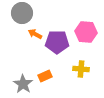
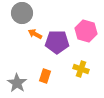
pink hexagon: moved 1 px up; rotated 10 degrees clockwise
yellow cross: rotated 14 degrees clockwise
orange rectangle: rotated 48 degrees counterclockwise
gray star: moved 6 px left, 1 px up
